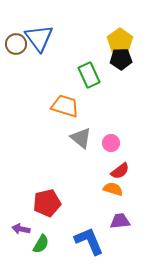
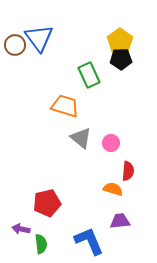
brown circle: moved 1 px left, 1 px down
red semicircle: moved 8 px right; rotated 48 degrees counterclockwise
green semicircle: rotated 36 degrees counterclockwise
